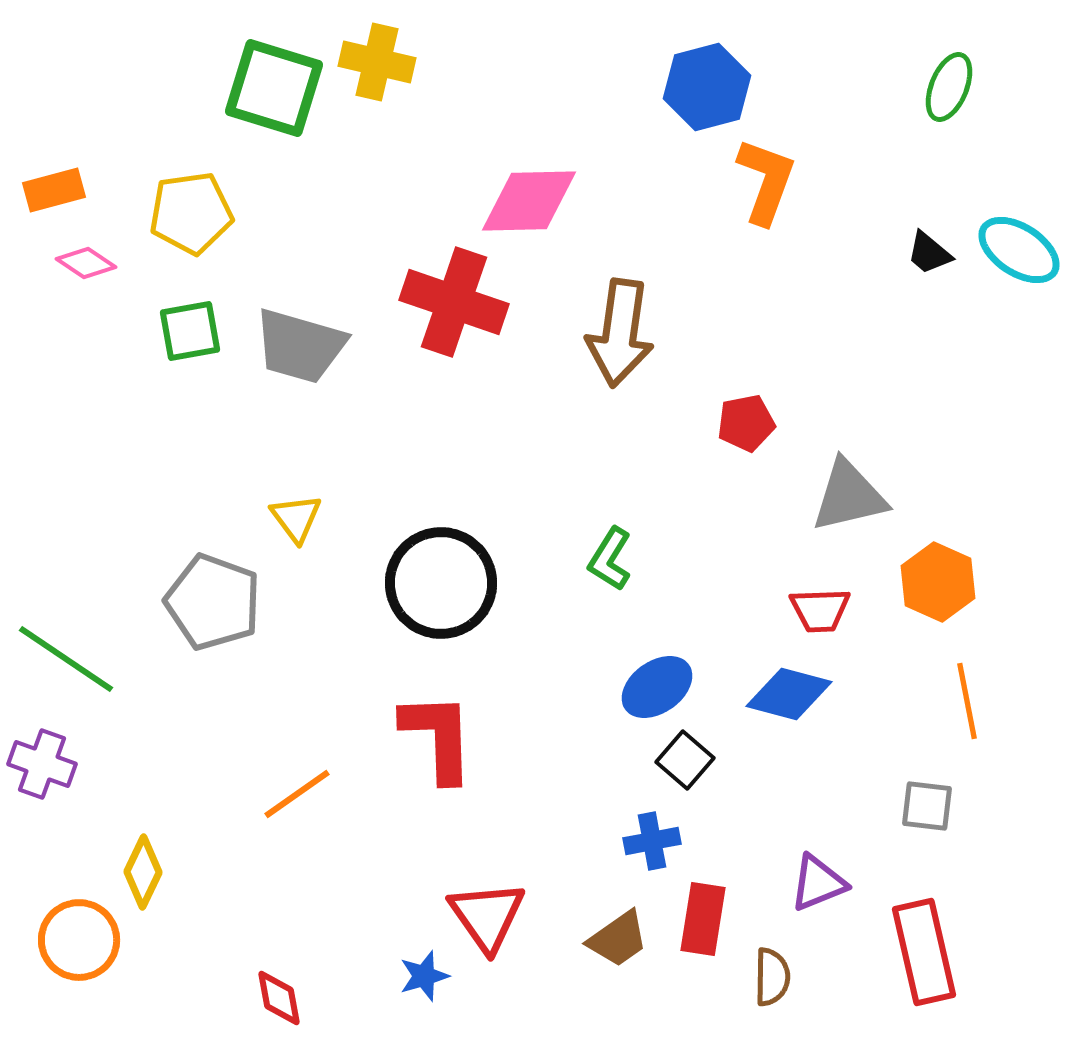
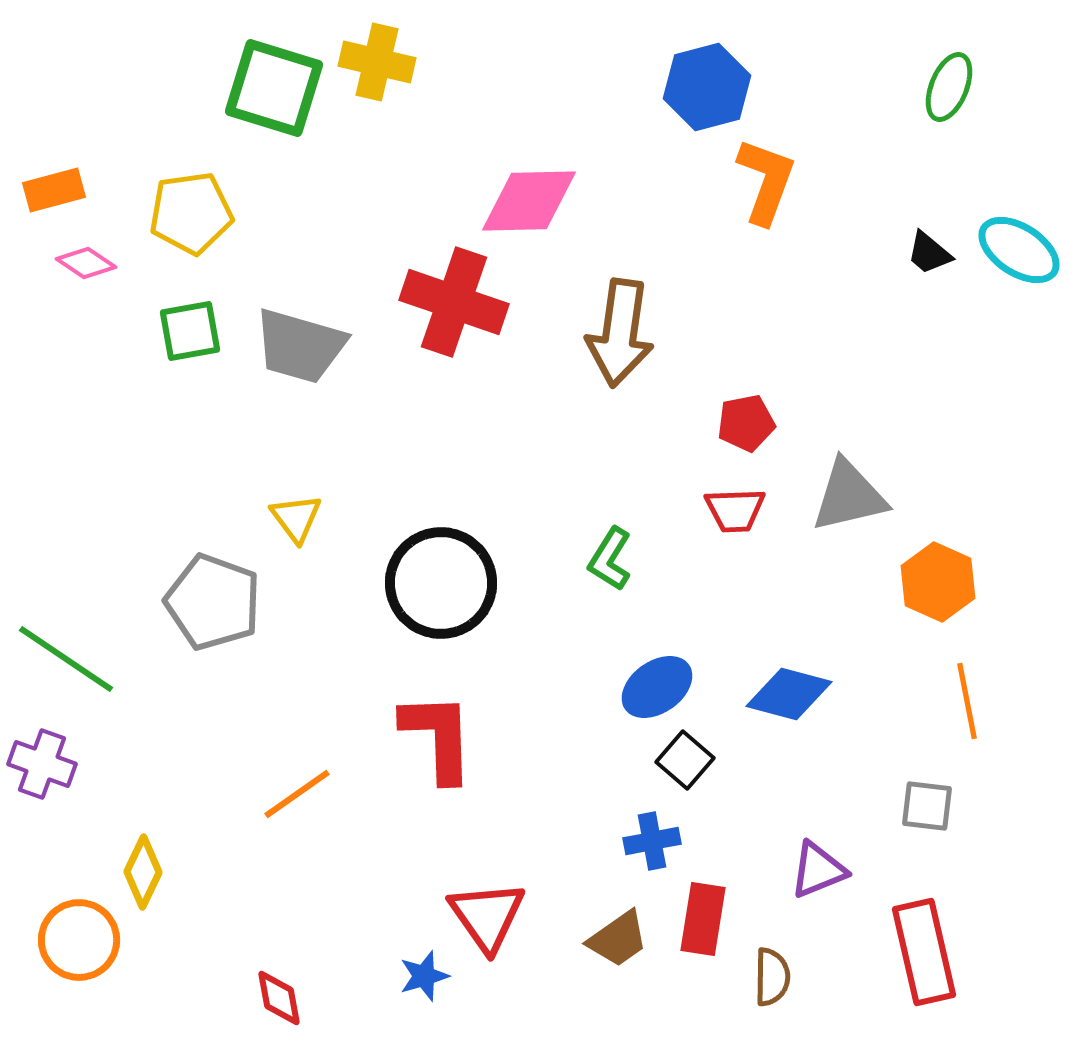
red trapezoid at (820, 610): moved 85 px left, 100 px up
purple triangle at (818, 883): moved 13 px up
